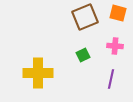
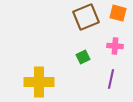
brown square: moved 1 px right
green square: moved 2 px down
yellow cross: moved 1 px right, 9 px down
